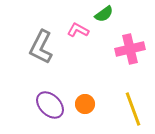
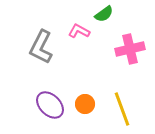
pink L-shape: moved 1 px right, 1 px down
yellow line: moved 11 px left
